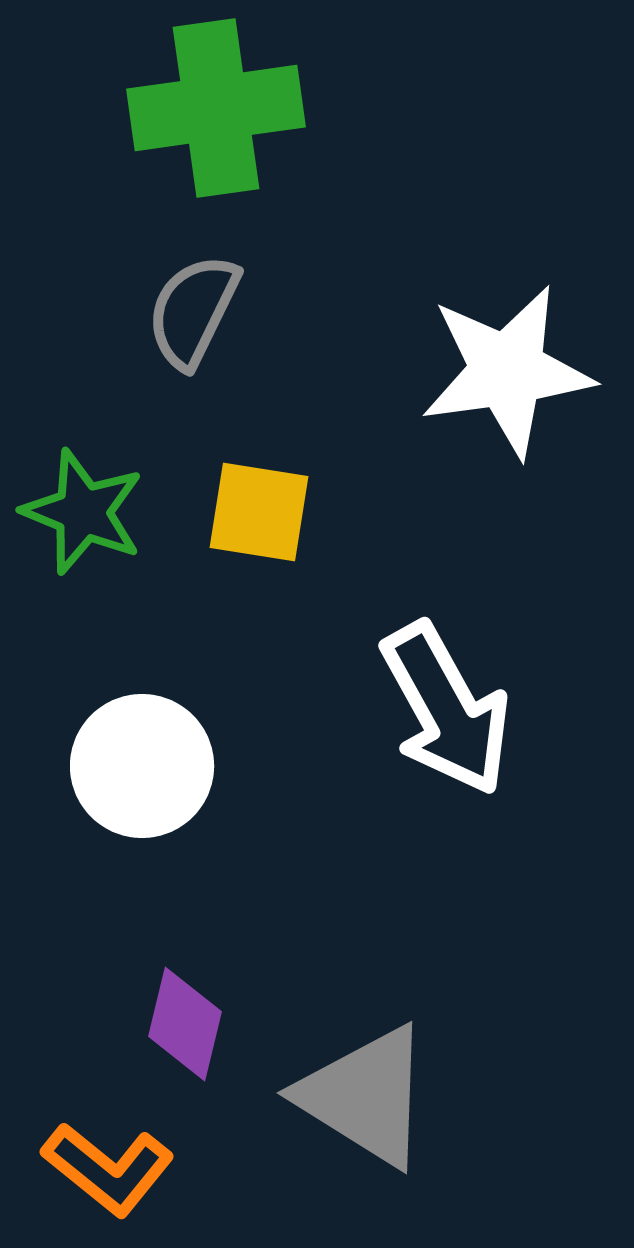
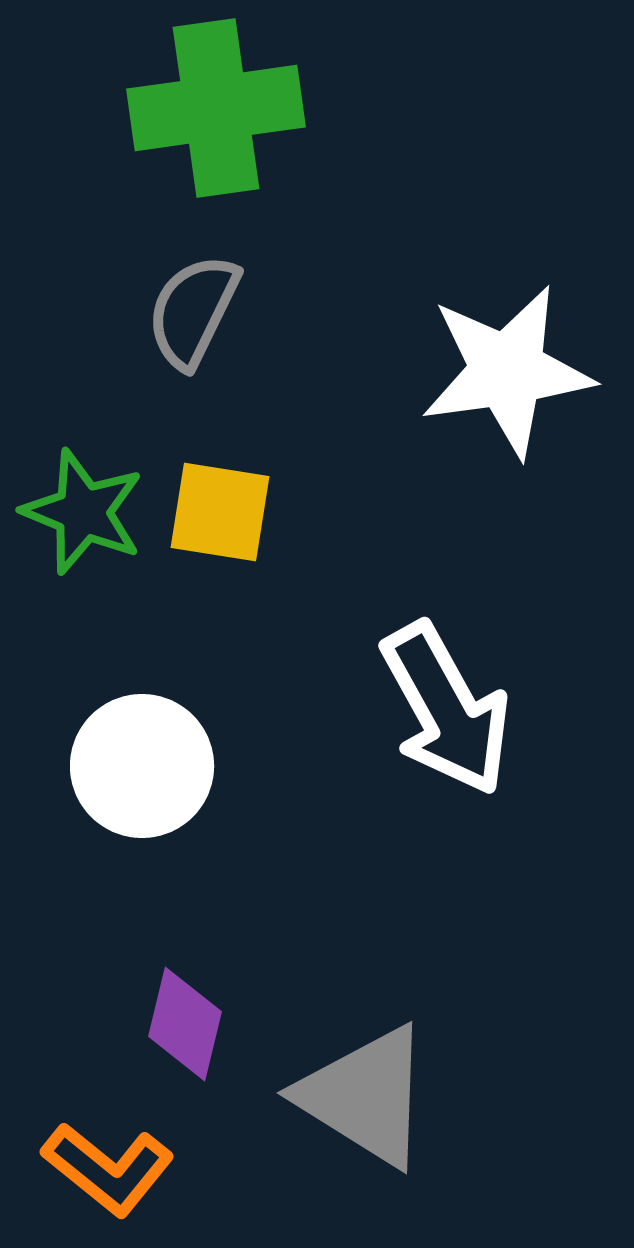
yellow square: moved 39 px left
